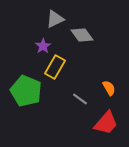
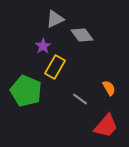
red trapezoid: moved 3 px down
